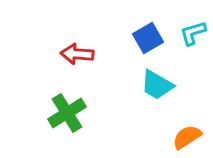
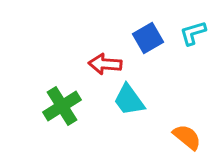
red arrow: moved 28 px right, 10 px down
cyan trapezoid: moved 28 px left, 15 px down; rotated 24 degrees clockwise
green cross: moved 5 px left, 7 px up
orange semicircle: rotated 72 degrees clockwise
